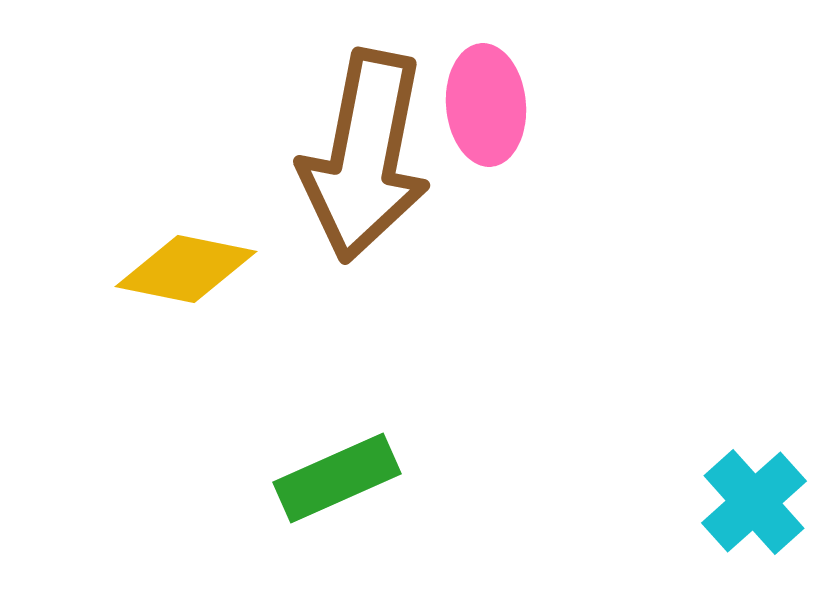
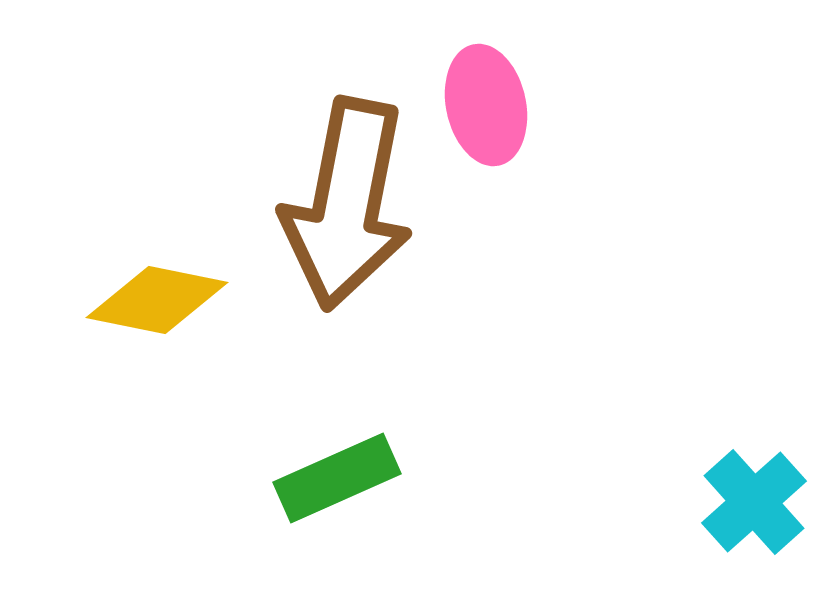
pink ellipse: rotated 7 degrees counterclockwise
brown arrow: moved 18 px left, 48 px down
yellow diamond: moved 29 px left, 31 px down
